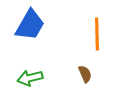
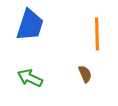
blue trapezoid: rotated 12 degrees counterclockwise
green arrow: rotated 40 degrees clockwise
